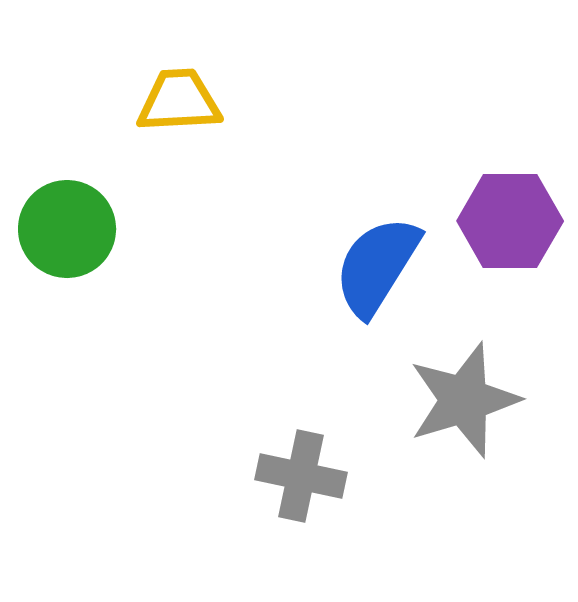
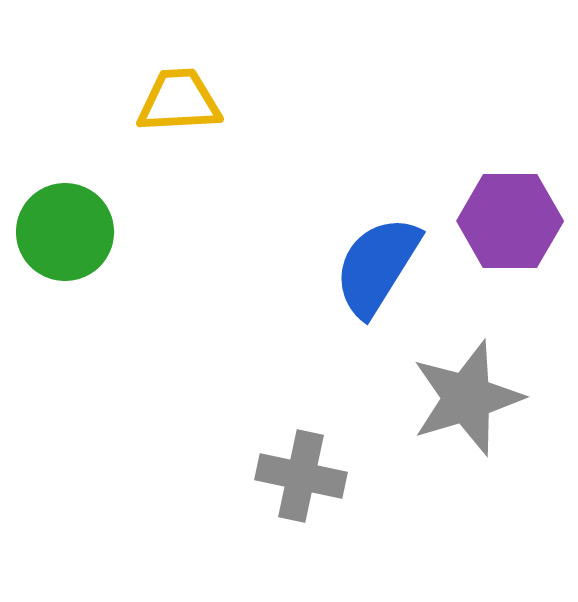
green circle: moved 2 px left, 3 px down
gray star: moved 3 px right, 2 px up
